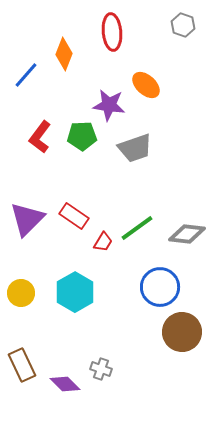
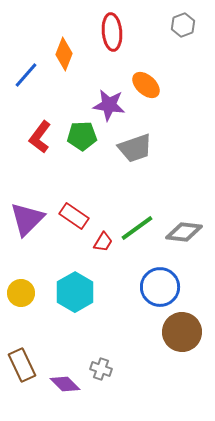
gray hexagon: rotated 20 degrees clockwise
gray diamond: moved 3 px left, 2 px up
